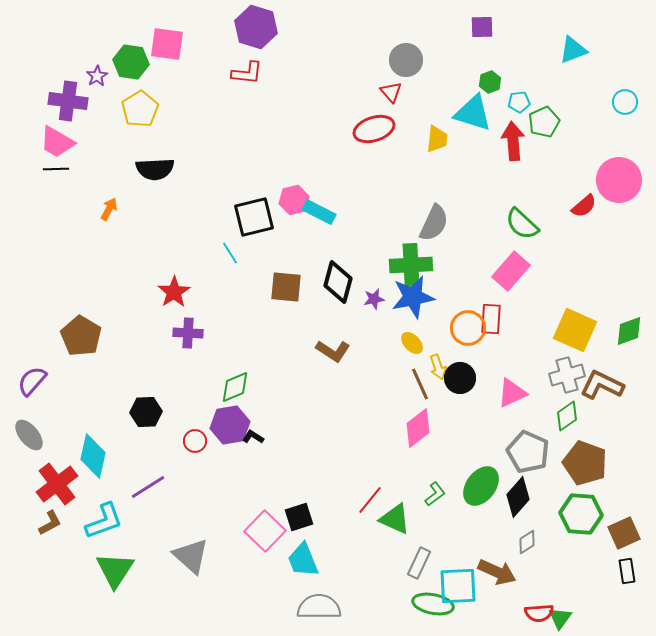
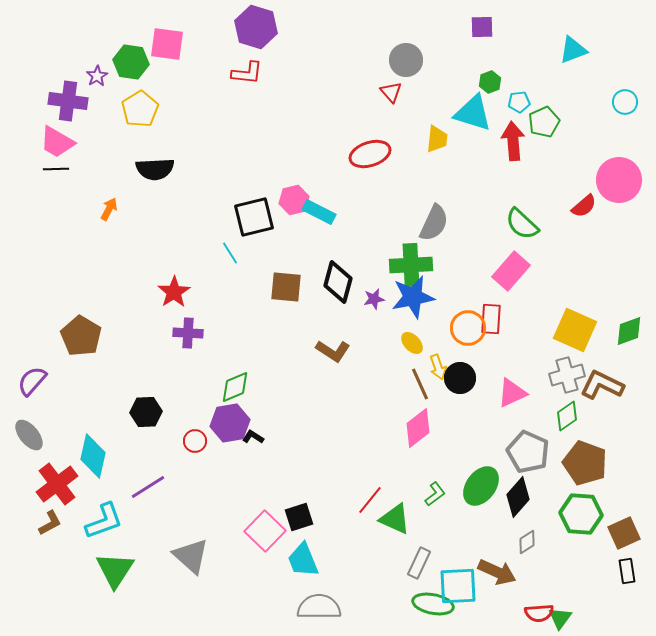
red ellipse at (374, 129): moved 4 px left, 25 px down
purple hexagon at (230, 425): moved 2 px up
